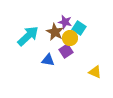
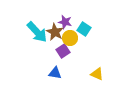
cyan square: moved 5 px right, 1 px down
cyan arrow: moved 9 px right, 4 px up; rotated 90 degrees clockwise
purple square: moved 3 px left
blue triangle: moved 7 px right, 13 px down
yellow triangle: moved 2 px right, 2 px down
